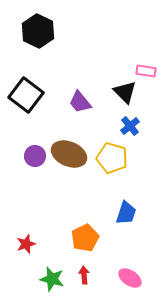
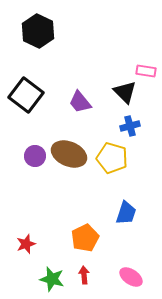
blue cross: rotated 24 degrees clockwise
pink ellipse: moved 1 px right, 1 px up
